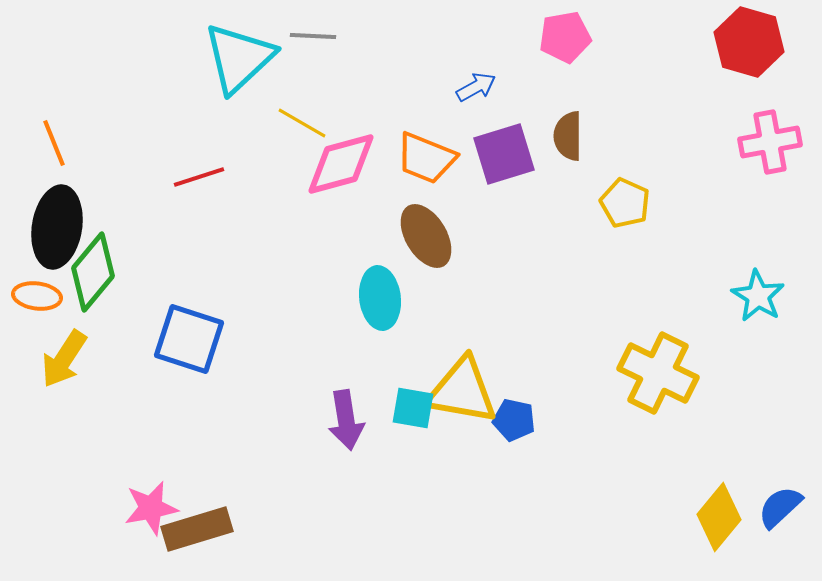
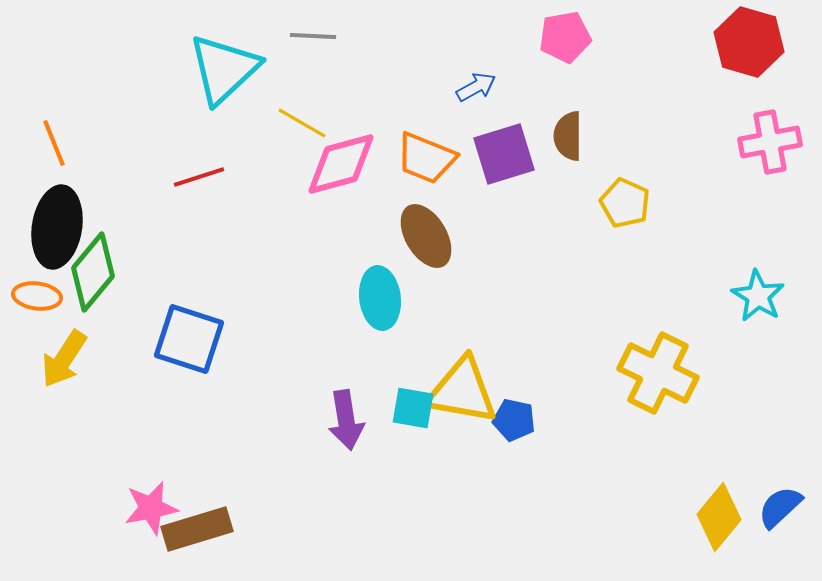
cyan triangle: moved 15 px left, 11 px down
